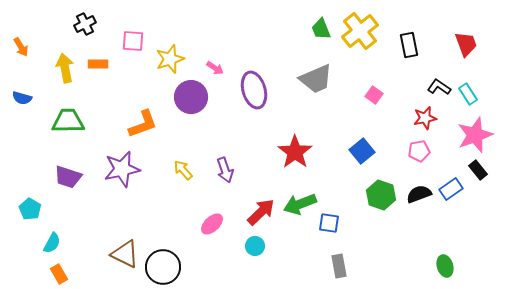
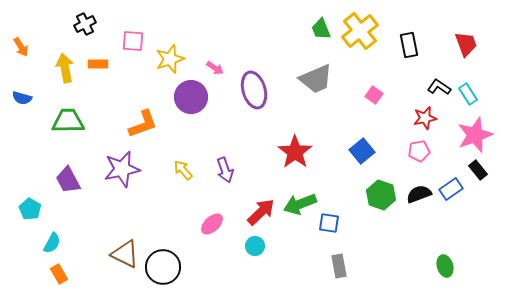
purple trapezoid at (68, 177): moved 3 px down; rotated 44 degrees clockwise
